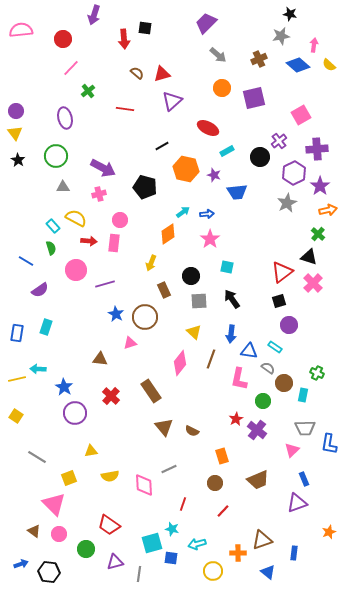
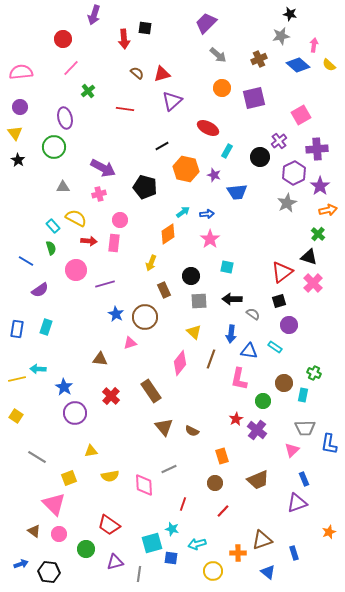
pink semicircle at (21, 30): moved 42 px down
purple circle at (16, 111): moved 4 px right, 4 px up
cyan rectangle at (227, 151): rotated 32 degrees counterclockwise
green circle at (56, 156): moved 2 px left, 9 px up
black arrow at (232, 299): rotated 54 degrees counterclockwise
blue rectangle at (17, 333): moved 4 px up
gray semicircle at (268, 368): moved 15 px left, 54 px up
green cross at (317, 373): moved 3 px left
blue rectangle at (294, 553): rotated 24 degrees counterclockwise
